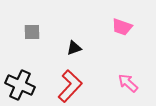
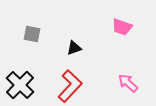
gray square: moved 2 px down; rotated 12 degrees clockwise
black cross: rotated 20 degrees clockwise
